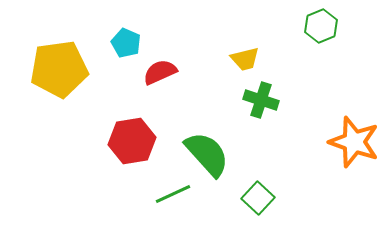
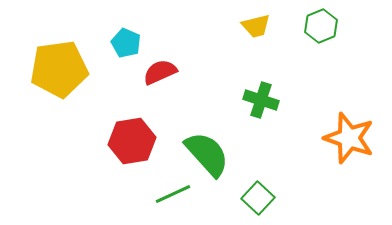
yellow trapezoid: moved 11 px right, 33 px up
orange star: moved 5 px left, 4 px up
